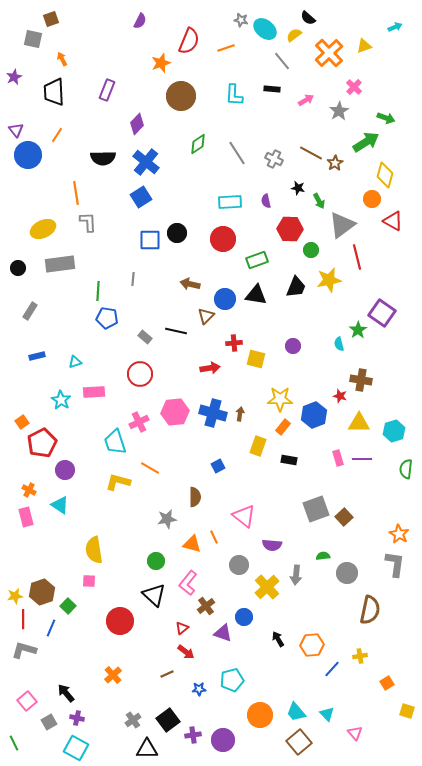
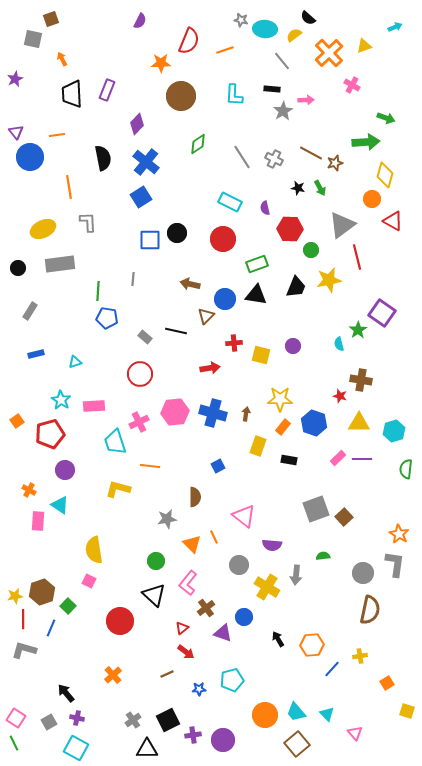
cyan ellipse at (265, 29): rotated 35 degrees counterclockwise
orange line at (226, 48): moved 1 px left, 2 px down
orange star at (161, 63): rotated 18 degrees clockwise
purple star at (14, 77): moved 1 px right, 2 px down
pink cross at (354, 87): moved 2 px left, 2 px up; rotated 14 degrees counterclockwise
black trapezoid at (54, 92): moved 18 px right, 2 px down
pink arrow at (306, 100): rotated 28 degrees clockwise
gray star at (339, 111): moved 56 px left
purple triangle at (16, 130): moved 2 px down
orange line at (57, 135): rotated 49 degrees clockwise
green arrow at (366, 142): rotated 28 degrees clockwise
gray line at (237, 153): moved 5 px right, 4 px down
blue circle at (28, 155): moved 2 px right, 2 px down
black semicircle at (103, 158): rotated 100 degrees counterclockwise
brown star at (335, 163): rotated 14 degrees clockwise
orange line at (76, 193): moved 7 px left, 6 px up
purple semicircle at (266, 201): moved 1 px left, 7 px down
green arrow at (319, 201): moved 1 px right, 13 px up
cyan rectangle at (230, 202): rotated 30 degrees clockwise
green rectangle at (257, 260): moved 4 px down
blue rectangle at (37, 356): moved 1 px left, 2 px up
yellow square at (256, 359): moved 5 px right, 4 px up
pink rectangle at (94, 392): moved 14 px down
brown arrow at (240, 414): moved 6 px right
blue hexagon at (314, 415): moved 8 px down; rotated 20 degrees counterclockwise
orange square at (22, 422): moved 5 px left, 1 px up
red pentagon at (42, 443): moved 8 px right, 9 px up; rotated 12 degrees clockwise
pink rectangle at (338, 458): rotated 63 degrees clockwise
orange line at (150, 468): moved 2 px up; rotated 24 degrees counterclockwise
yellow L-shape at (118, 482): moved 7 px down
pink rectangle at (26, 517): moved 12 px right, 4 px down; rotated 18 degrees clockwise
orange triangle at (192, 544): rotated 30 degrees clockwise
gray circle at (347, 573): moved 16 px right
pink square at (89, 581): rotated 24 degrees clockwise
yellow cross at (267, 587): rotated 15 degrees counterclockwise
brown cross at (206, 606): moved 2 px down
pink square at (27, 701): moved 11 px left, 17 px down; rotated 18 degrees counterclockwise
orange circle at (260, 715): moved 5 px right
black square at (168, 720): rotated 10 degrees clockwise
brown square at (299, 742): moved 2 px left, 2 px down
